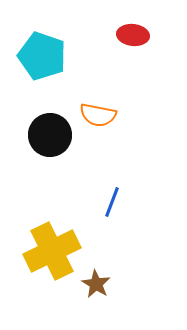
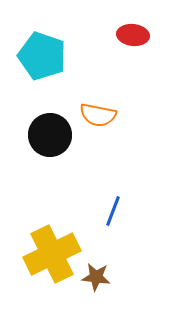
blue line: moved 1 px right, 9 px down
yellow cross: moved 3 px down
brown star: moved 7 px up; rotated 24 degrees counterclockwise
